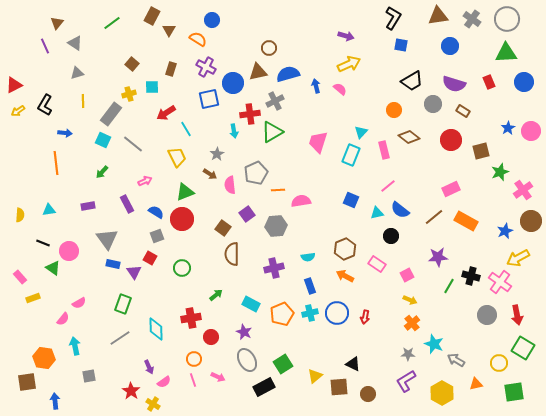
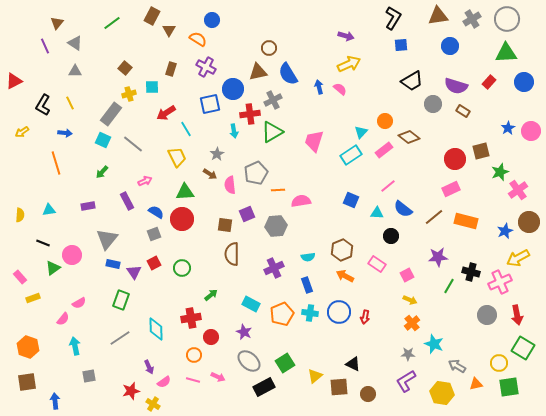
gray cross at (472, 19): rotated 24 degrees clockwise
blue square at (401, 45): rotated 16 degrees counterclockwise
brown square at (132, 64): moved 7 px left, 4 px down
gray triangle at (77, 73): moved 2 px left, 2 px up; rotated 16 degrees clockwise
blue semicircle at (288, 74): rotated 105 degrees counterclockwise
red rectangle at (489, 82): rotated 64 degrees clockwise
blue circle at (233, 83): moved 6 px down
purple semicircle at (454, 84): moved 2 px right, 2 px down
red triangle at (14, 85): moved 4 px up
blue arrow at (316, 86): moved 3 px right, 1 px down
blue square at (209, 99): moved 1 px right, 5 px down
yellow line at (83, 101): moved 13 px left, 2 px down; rotated 24 degrees counterclockwise
gray cross at (275, 101): moved 2 px left, 1 px up
black L-shape at (45, 105): moved 2 px left
orange circle at (394, 110): moved 9 px left, 11 px down
yellow arrow at (18, 111): moved 4 px right, 21 px down
red circle at (451, 140): moved 4 px right, 19 px down
pink trapezoid at (318, 142): moved 4 px left, 1 px up
pink rectangle at (384, 150): rotated 66 degrees clockwise
cyan rectangle at (351, 155): rotated 35 degrees clockwise
orange line at (56, 163): rotated 10 degrees counterclockwise
pink cross at (523, 190): moved 5 px left
green triangle at (185, 192): rotated 18 degrees clockwise
purple rectangle at (127, 204): moved 3 px up
blue semicircle at (400, 210): moved 3 px right, 1 px up
cyan triangle at (377, 213): rotated 16 degrees clockwise
purple square at (247, 214): rotated 14 degrees clockwise
orange rectangle at (466, 221): rotated 15 degrees counterclockwise
brown circle at (531, 221): moved 2 px left, 1 px down
brown square at (223, 228): moved 2 px right, 3 px up; rotated 28 degrees counterclockwise
gray square at (157, 236): moved 3 px left, 2 px up
gray triangle at (107, 239): rotated 15 degrees clockwise
brown hexagon at (345, 249): moved 3 px left, 1 px down
pink circle at (69, 251): moved 3 px right, 4 px down
red square at (150, 258): moved 4 px right, 5 px down; rotated 32 degrees clockwise
green triangle at (53, 268): rotated 49 degrees clockwise
purple cross at (274, 268): rotated 12 degrees counterclockwise
black cross at (471, 276): moved 4 px up
pink cross at (500, 282): rotated 30 degrees clockwise
blue rectangle at (310, 286): moved 3 px left, 1 px up
green arrow at (216, 295): moved 5 px left
green rectangle at (123, 304): moved 2 px left, 4 px up
cyan cross at (310, 313): rotated 21 degrees clockwise
blue circle at (337, 313): moved 2 px right, 1 px up
orange hexagon at (44, 358): moved 16 px left, 11 px up; rotated 10 degrees clockwise
orange circle at (194, 359): moved 4 px up
gray ellipse at (247, 360): moved 2 px right, 1 px down; rotated 20 degrees counterclockwise
gray arrow at (456, 360): moved 1 px right, 6 px down
green square at (283, 364): moved 2 px right, 1 px up
pink line at (193, 380): rotated 56 degrees counterclockwise
red star at (131, 391): rotated 24 degrees clockwise
green square at (514, 392): moved 5 px left, 5 px up
yellow hexagon at (442, 393): rotated 20 degrees counterclockwise
